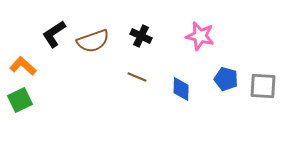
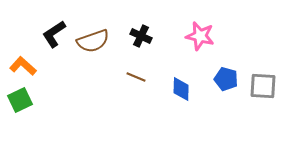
brown line: moved 1 px left
